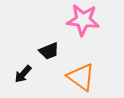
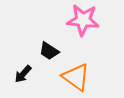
black trapezoid: rotated 55 degrees clockwise
orange triangle: moved 5 px left
